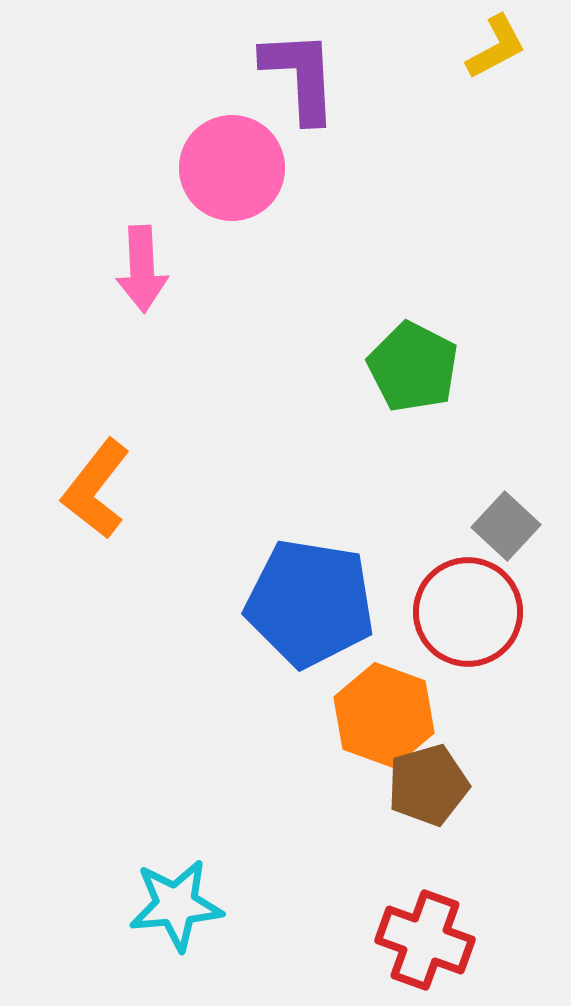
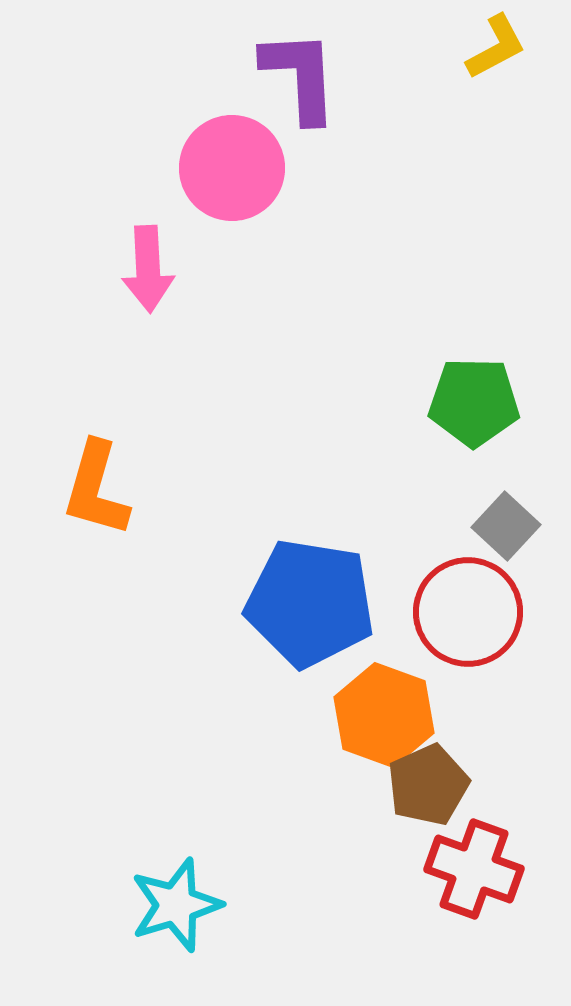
pink arrow: moved 6 px right
green pentagon: moved 61 px right, 35 px down; rotated 26 degrees counterclockwise
orange L-shape: rotated 22 degrees counterclockwise
brown pentagon: rotated 8 degrees counterclockwise
cyan star: rotated 12 degrees counterclockwise
red cross: moved 49 px right, 71 px up
